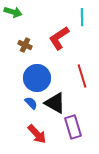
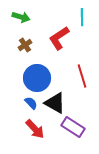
green arrow: moved 8 px right, 5 px down
brown cross: rotated 32 degrees clockwise
purple rectangle: rotated 40 degrees counterclockwise
red arrow: moved 2 px left, 5 px up
